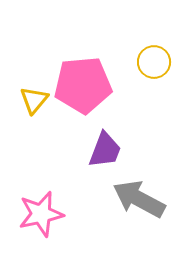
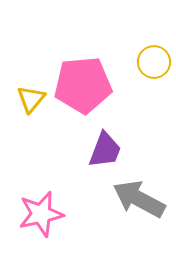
yellow triangle: moved 3 px left, 1 px up
